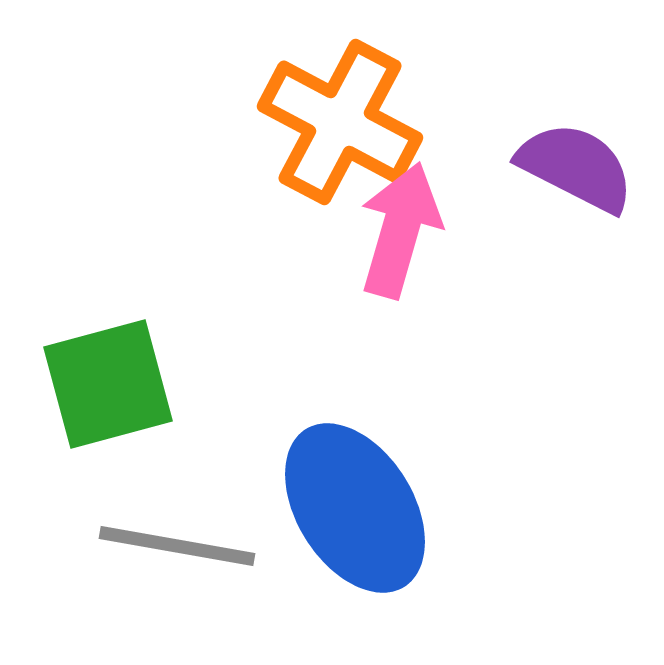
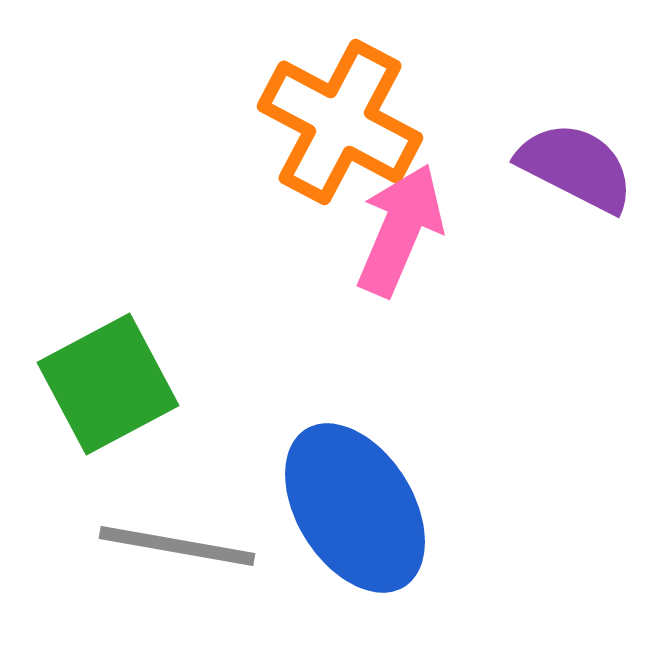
pink arrow: rotated 7 degrees clockwise
green square: rotated 13 degrees counterclockwise
